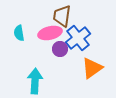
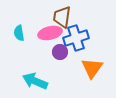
brown trapezoid: moved 1 px down
blue cross: moved 2 px left; rotated 20 degrees clockwise
purple circle: moved 3 px down
orange triangle: rotated 20 degrees counterclockwise
cyan arrow: rotated 70 degrees counterclockwise
